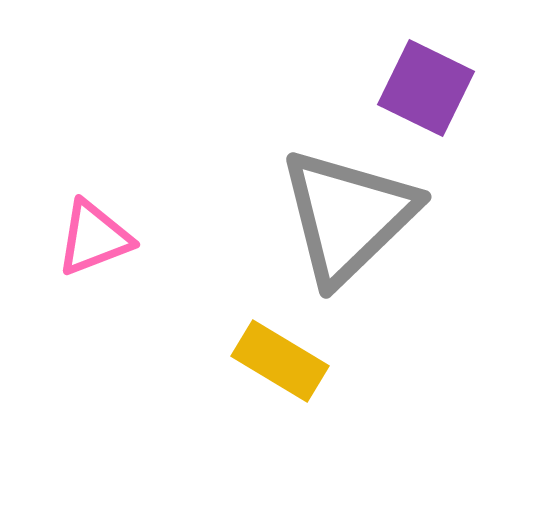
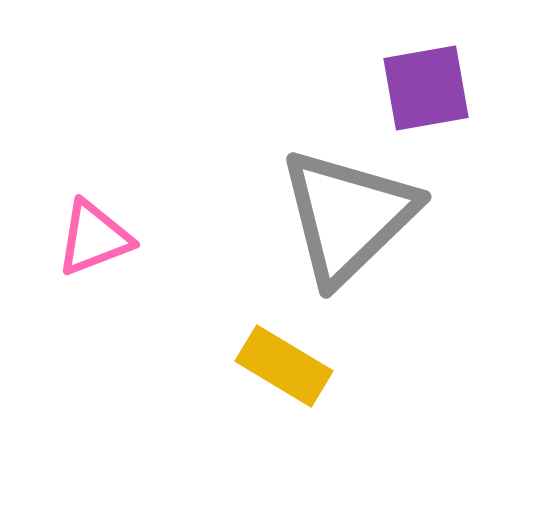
purple square: rotated 36 degrees counterclockwise
yellow rectangle: moved 4 px right, 5 px down
